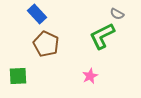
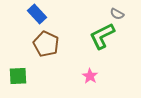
pink star: rotated 14 degrees counterclockwise
